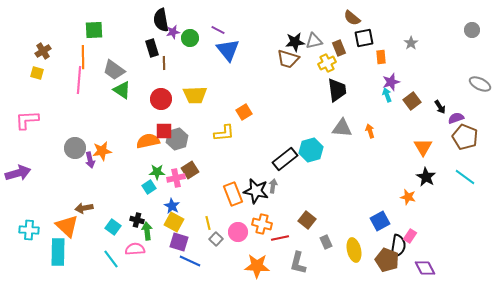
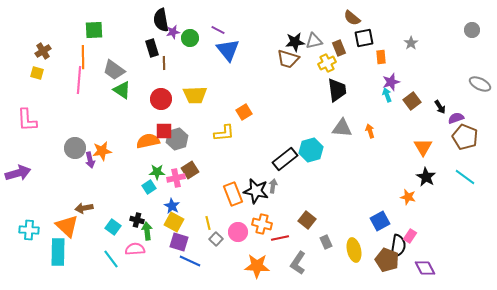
pink L-shape at (27, 120): rotated 90 degrees counterclockwise
gray L-shape at (298, 263): rotated 20 degrees clockwise
